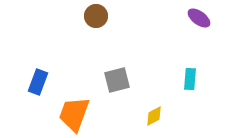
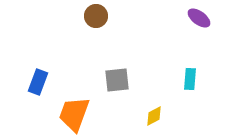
gray square: rotated 8 degrees clockwise
